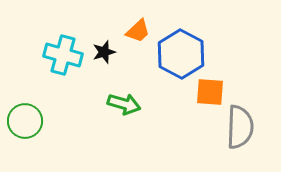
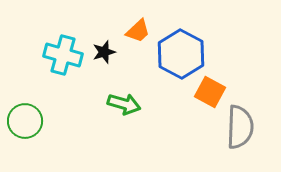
orange square: rotated 24 degrees clockwise
